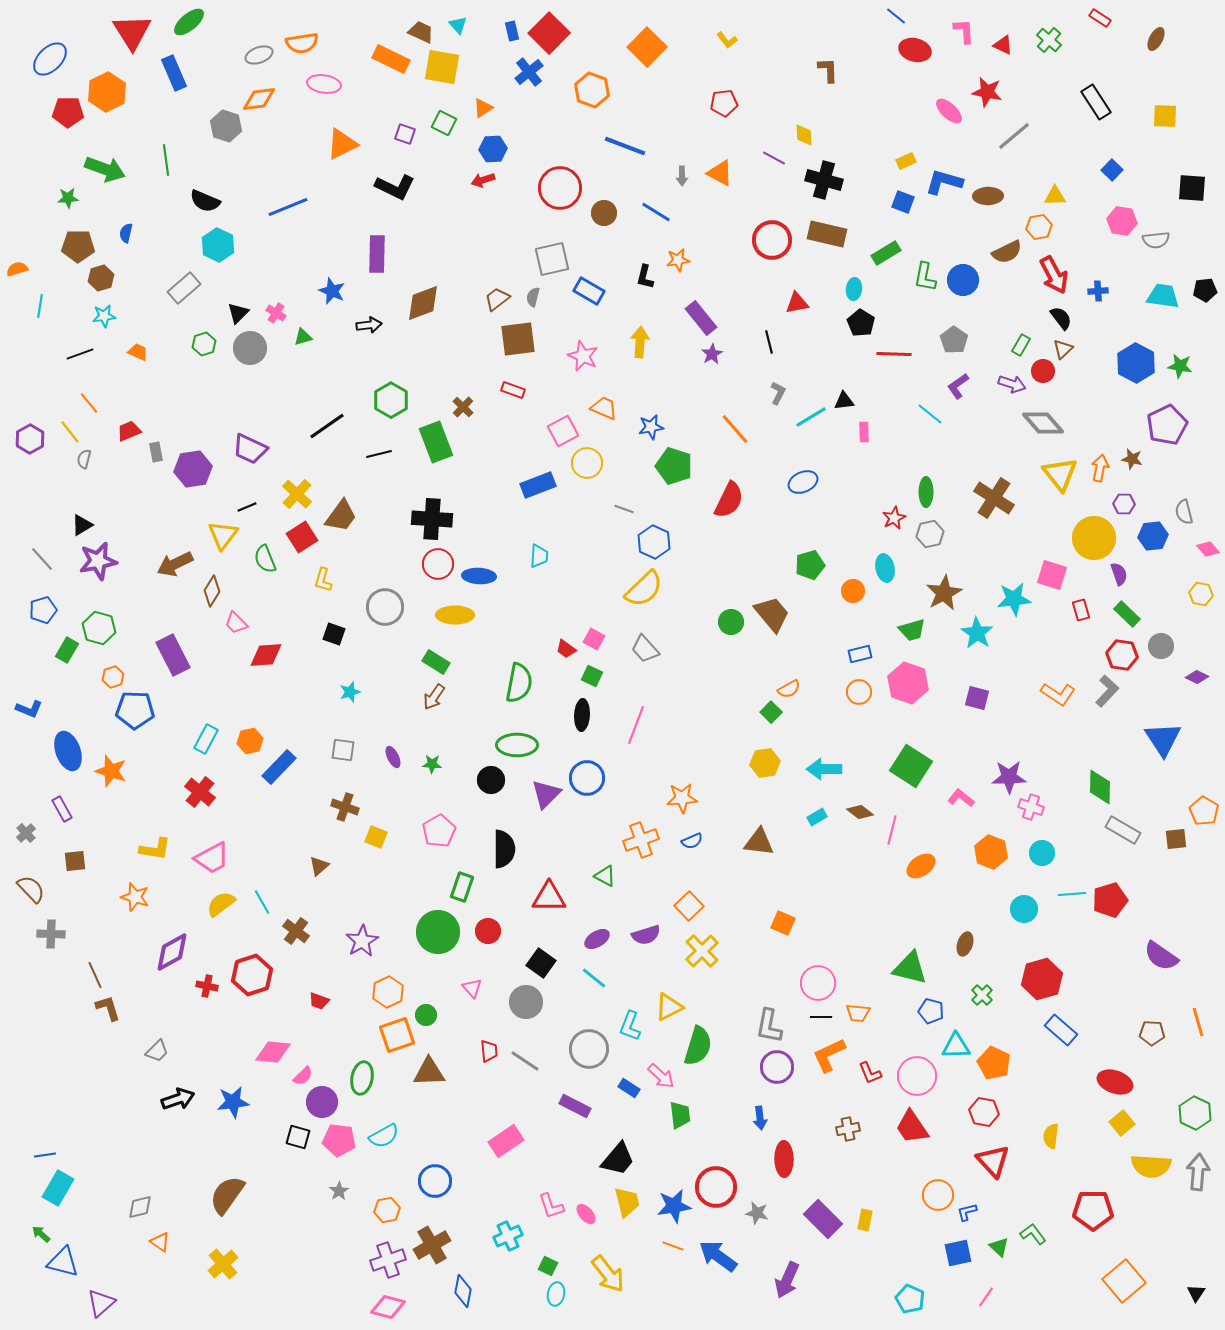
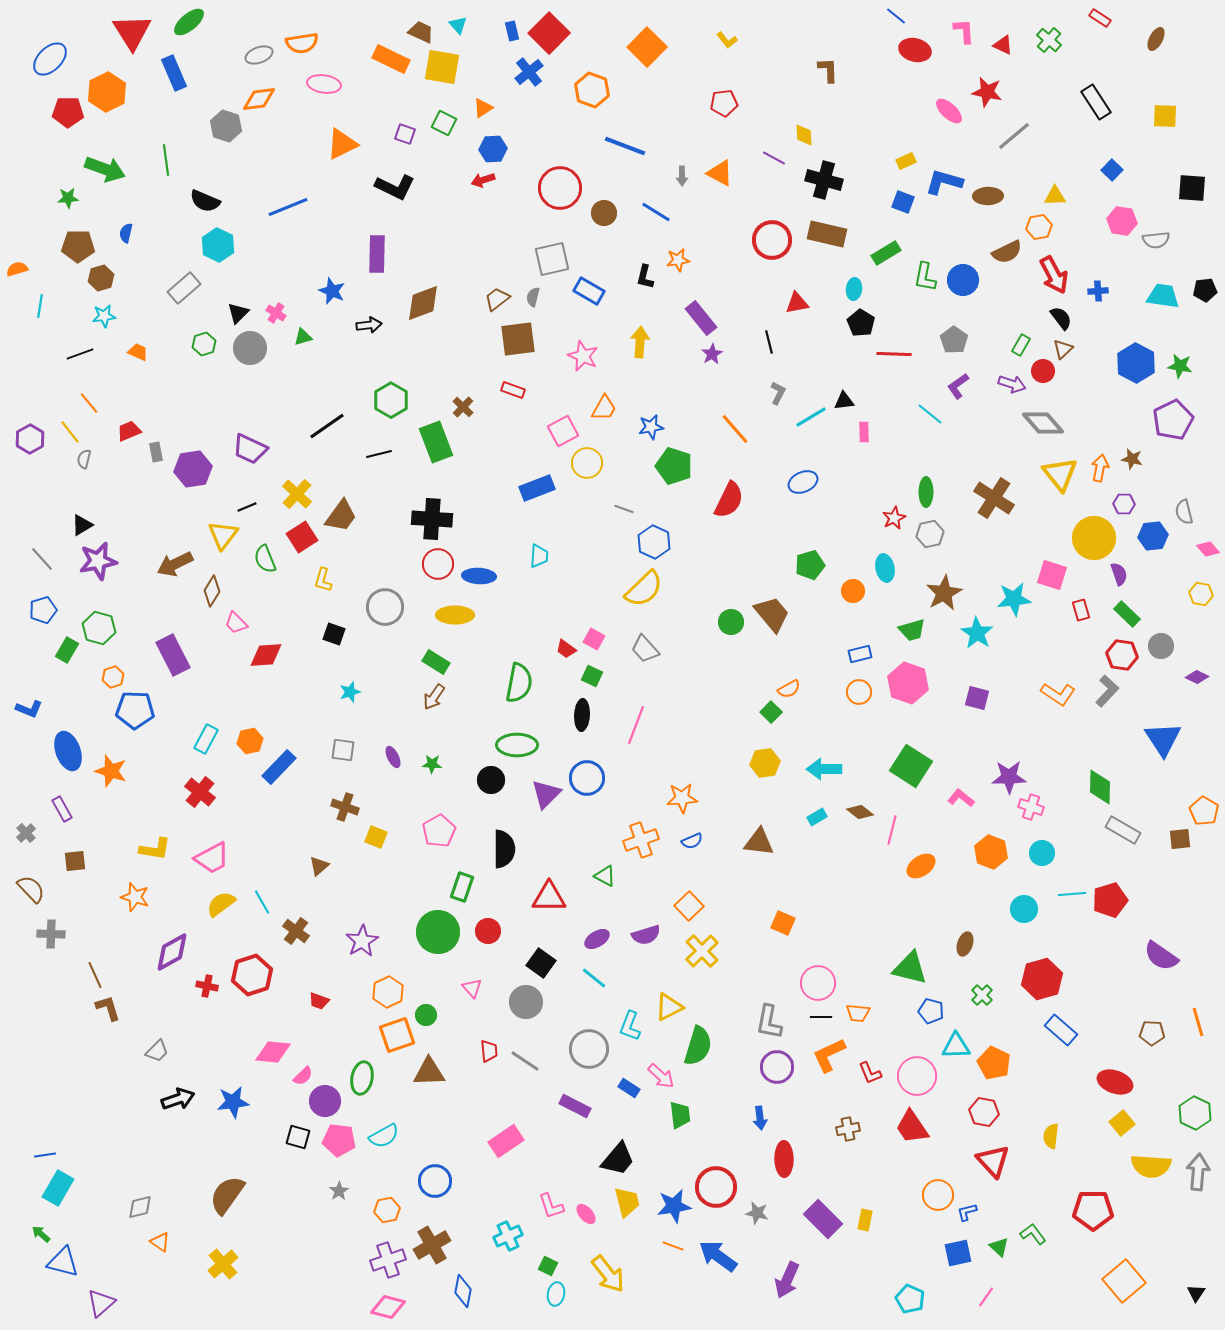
orange trapezoid at (604, 408): rotated 96 degrees clockwise
purple pentagon at (1167, 425): moved 6 px right, 5 px up
blue rectangle at (538, 485): moved 1 px left, 3 px down
brown square at (1176, 839): moved 4 px right
gray L-shape at (769, 1026): moved 4 px up
purple circle at (322, 1102): moved 3 px right, 1 px up
